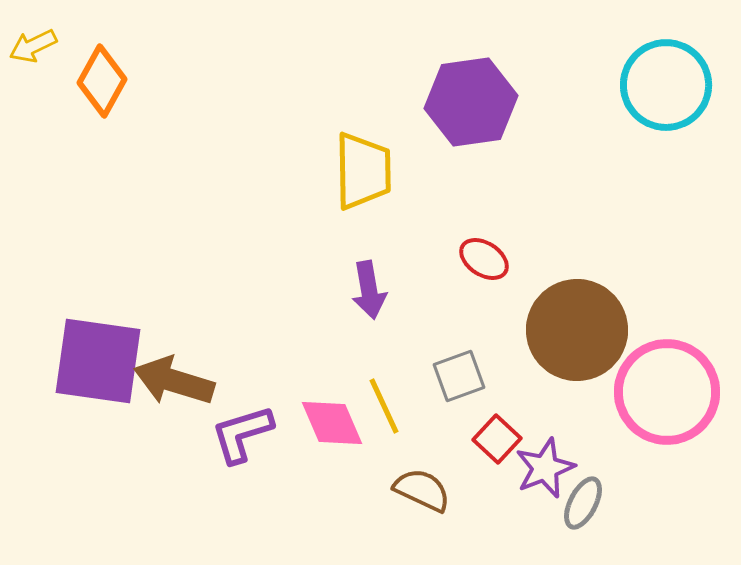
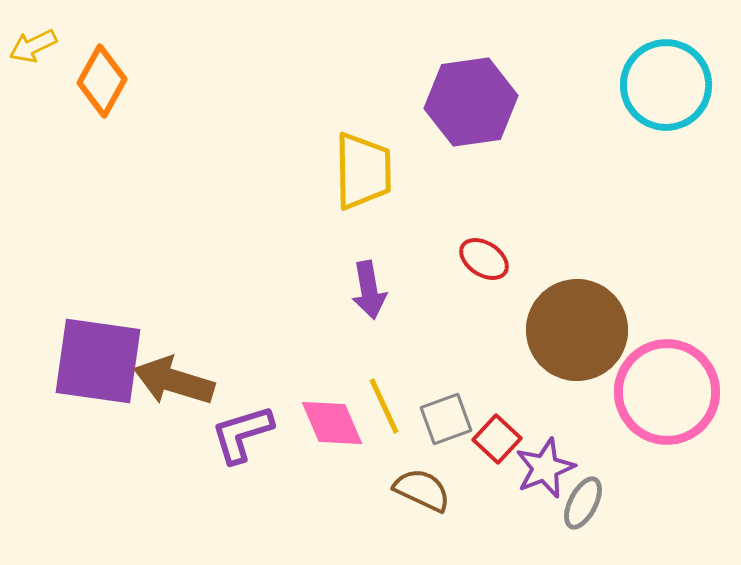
gray square: moved 13 px left, 43 px down
